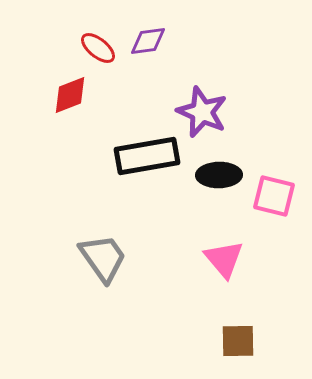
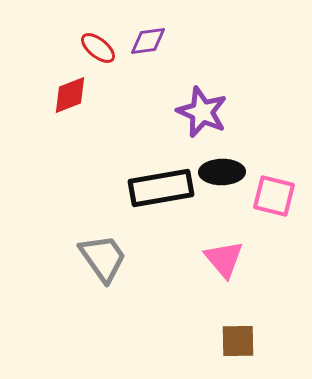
black rectangle: moved 14 px right, 32 px down
black ellipse: moved 3 px right, 3 px up
